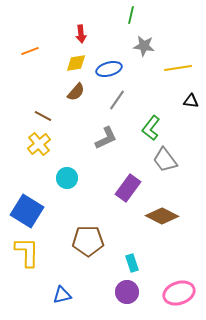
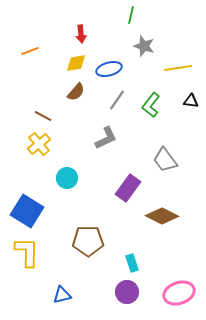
gray star: rotated 10 degrees clockwise
green L-shape: moved 23 px up
